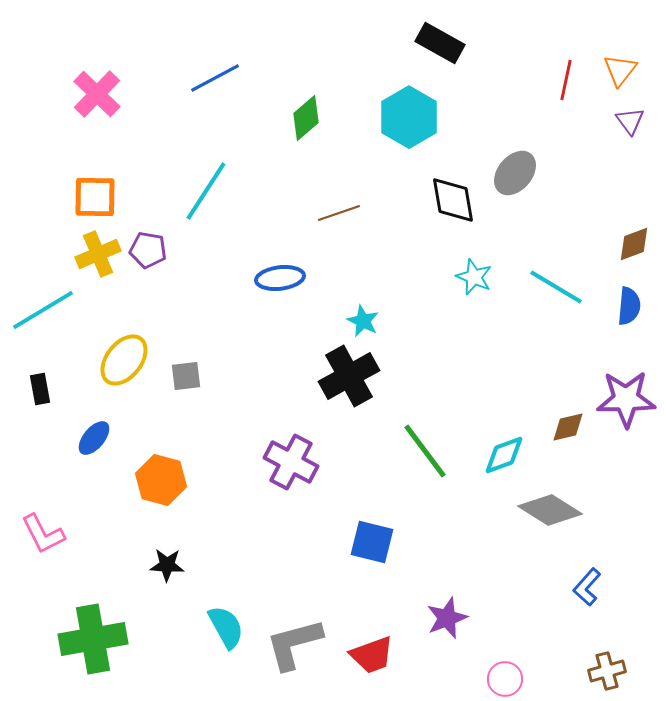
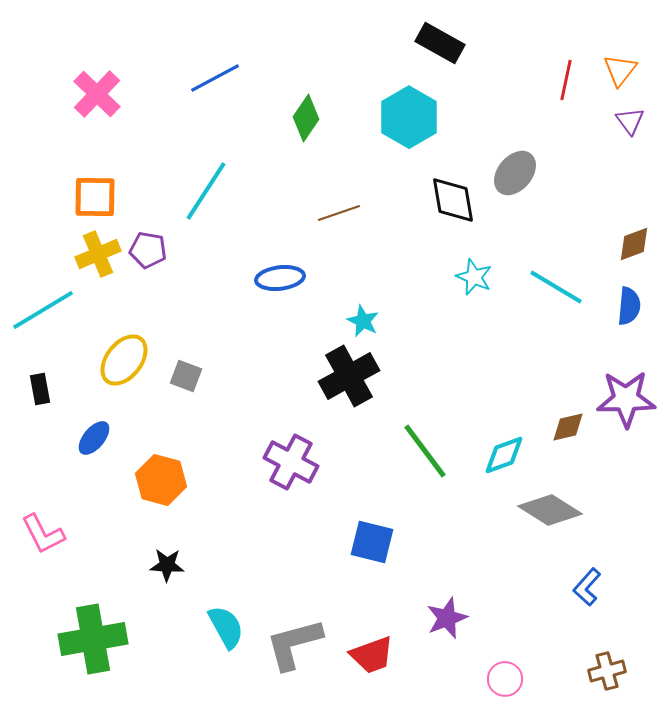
green diamond at (306, 118): rotated 15 degrees counterclockwise
gray square at (186, 376): rotated 28 degrees clockwise
